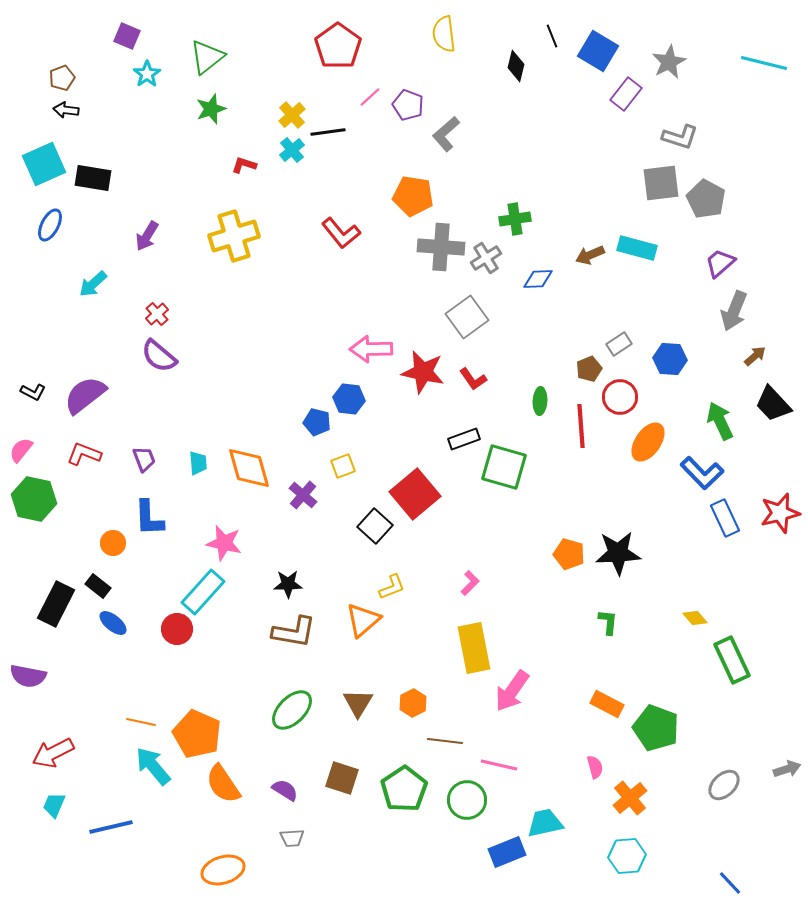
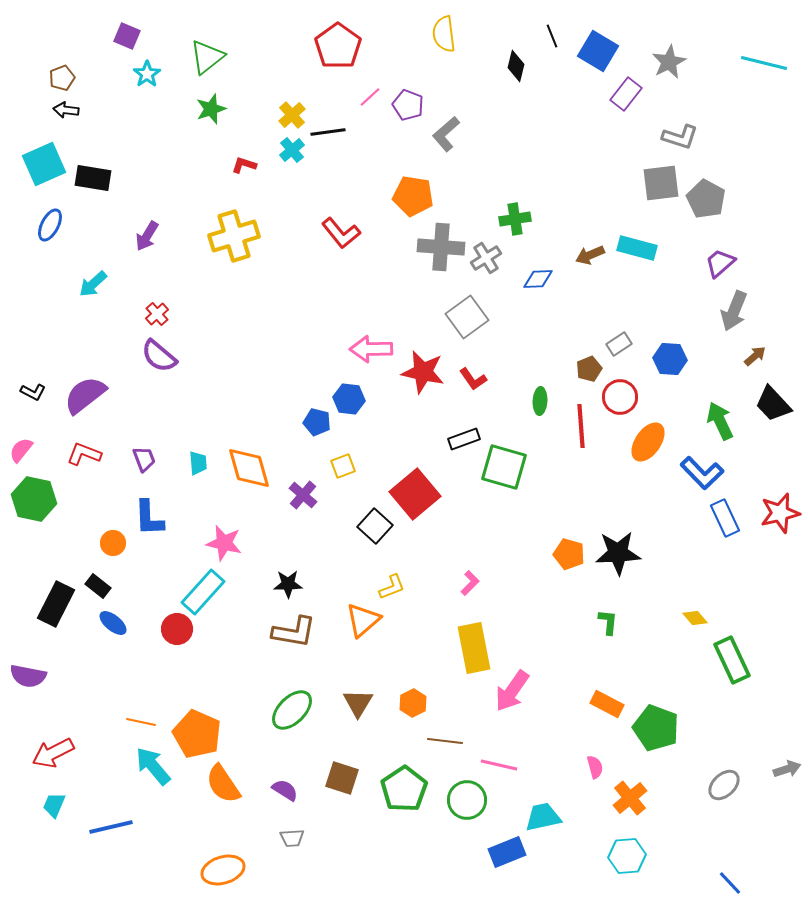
cyan trapezoid at (545, 823): moved 2 px left, 6 px up
